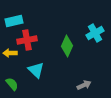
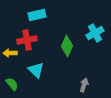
cyan rectangle: moved 23 px right, 6 px up
gray arrow: rotated 48 degrees counterclockwise
